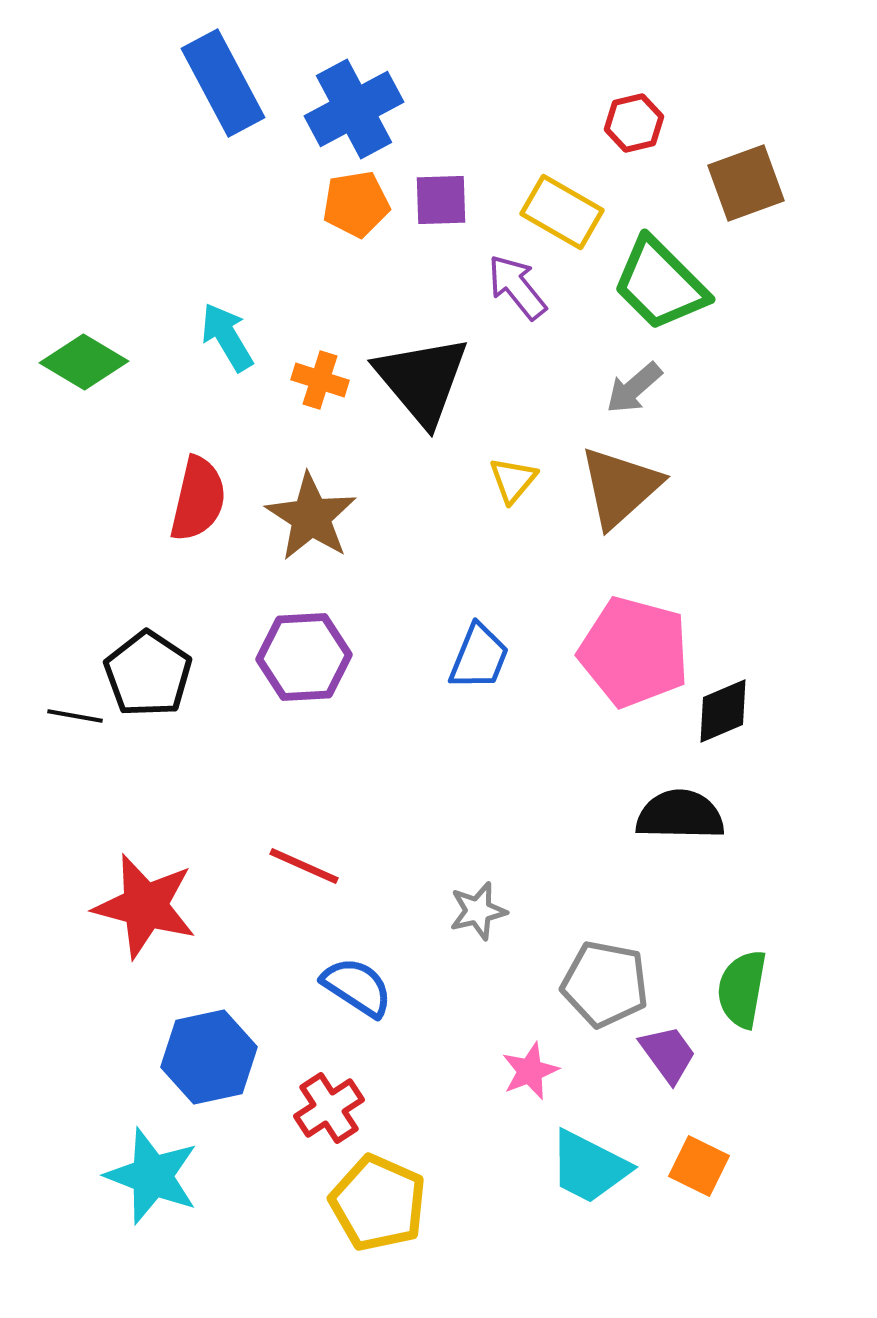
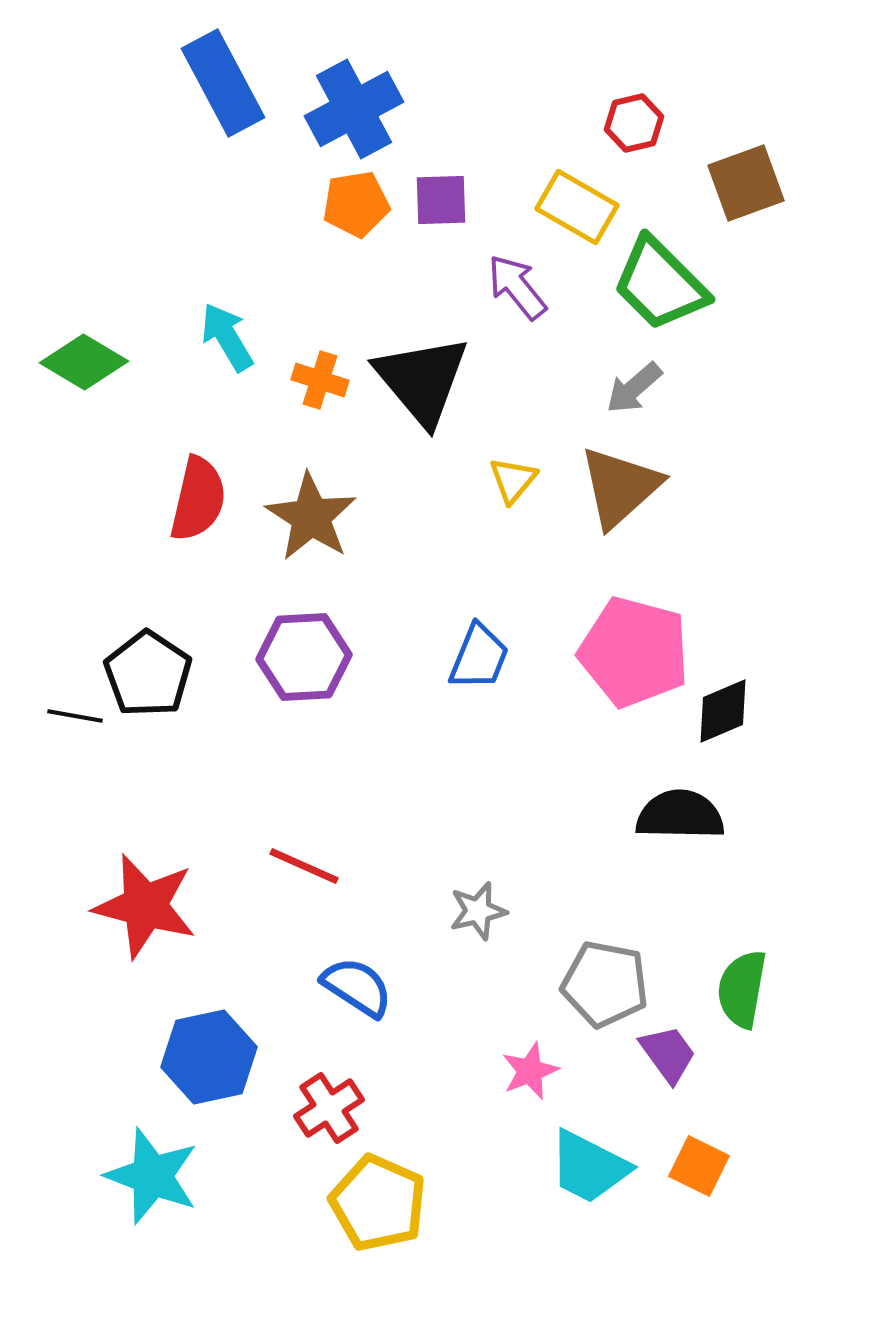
yellow rectangle: moved 15 px right, 5 px up
